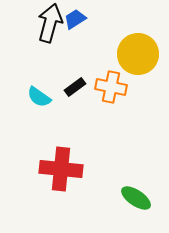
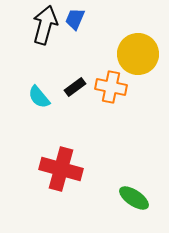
blue trapezoid: rotated 35 degrees counterclockwise
black arrow: moved 5 px left, 2 px down
cyan semicircle: rotated 15 degrees clockwise
red cross: rotated 9 degrees clockwise
green ellipse: moved 2 px left
